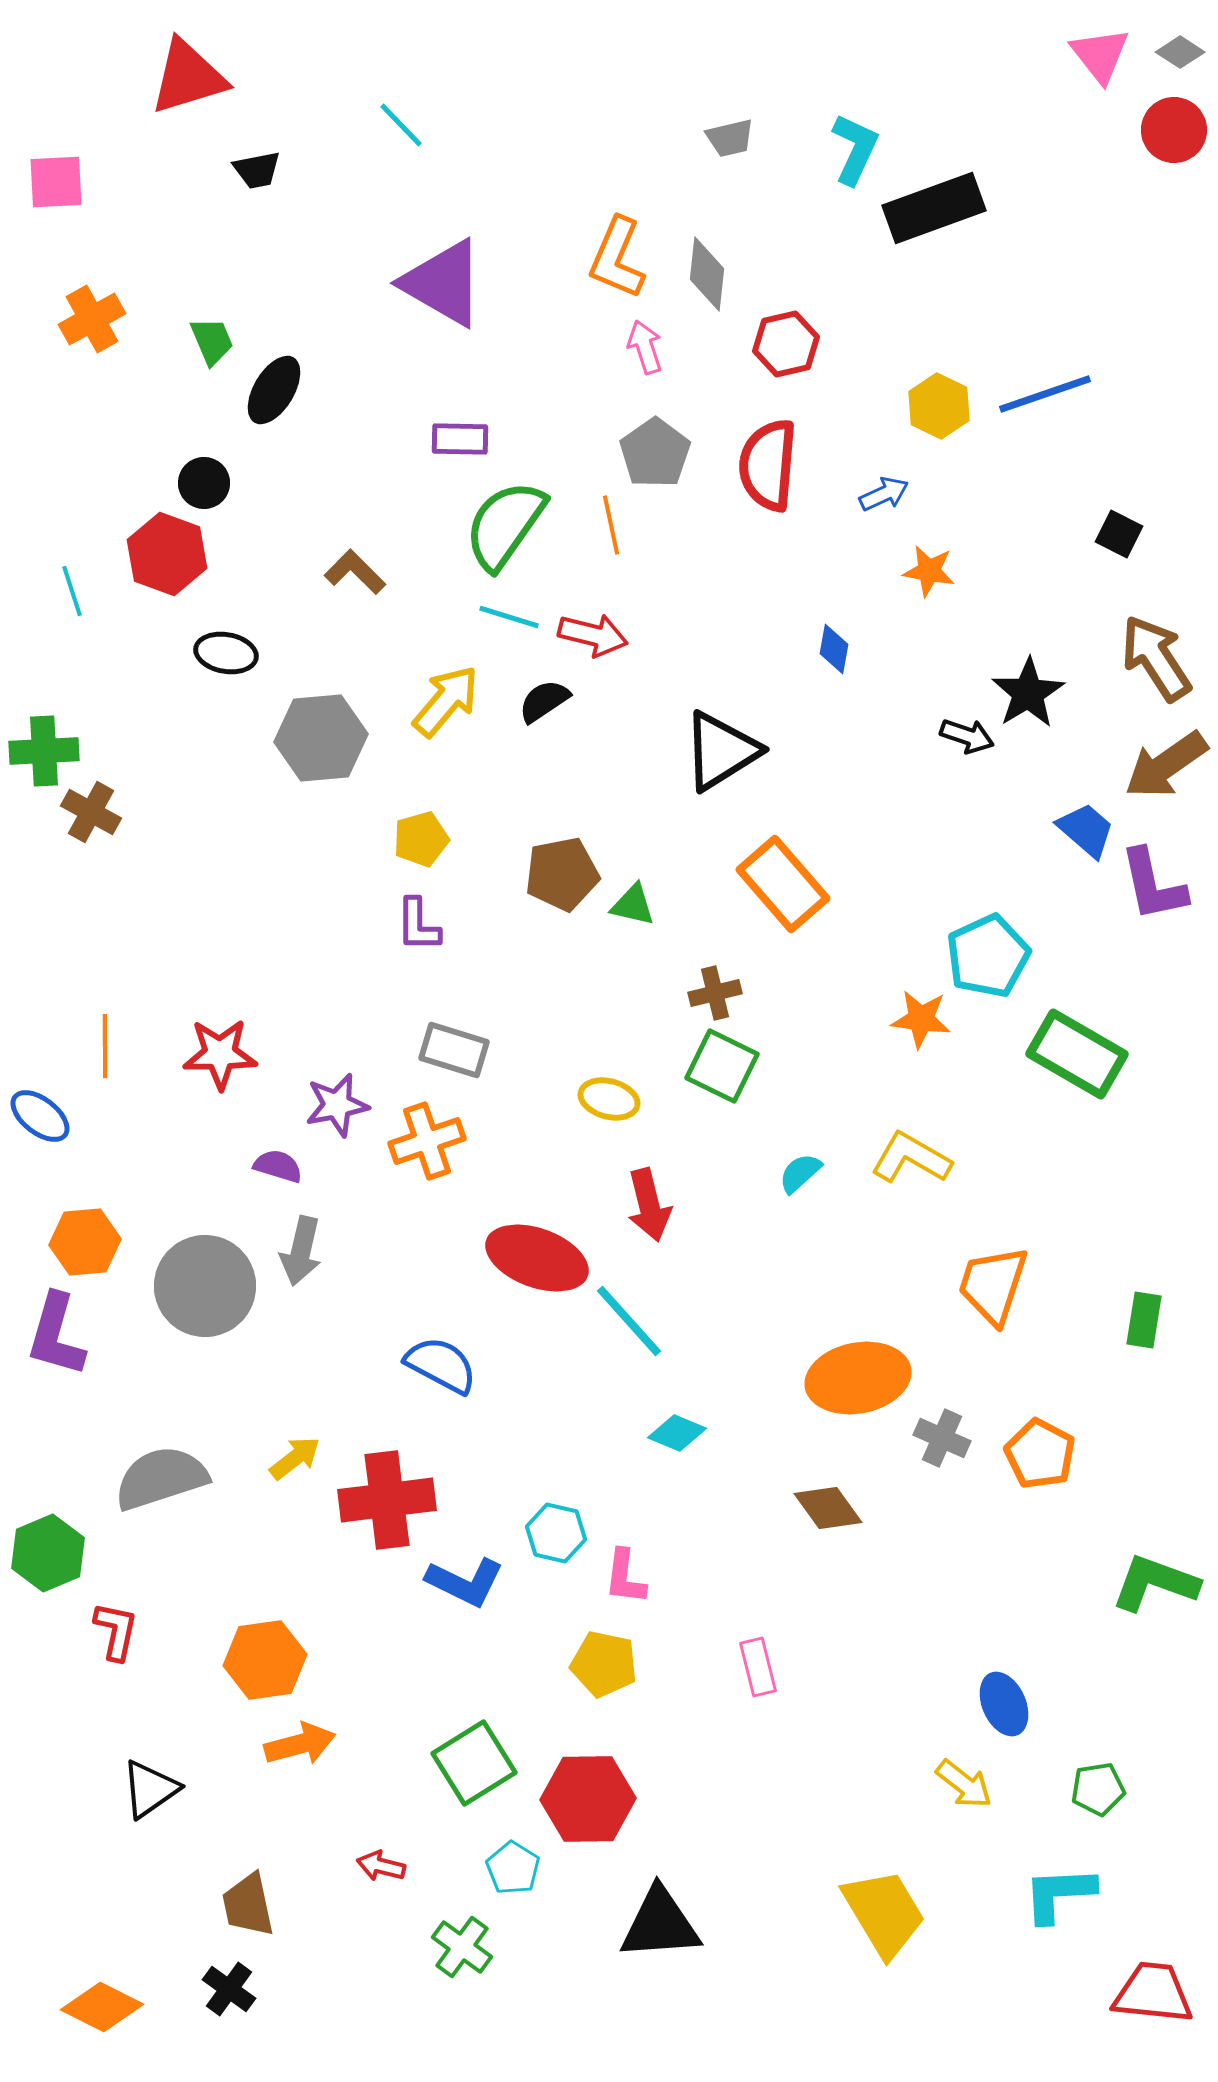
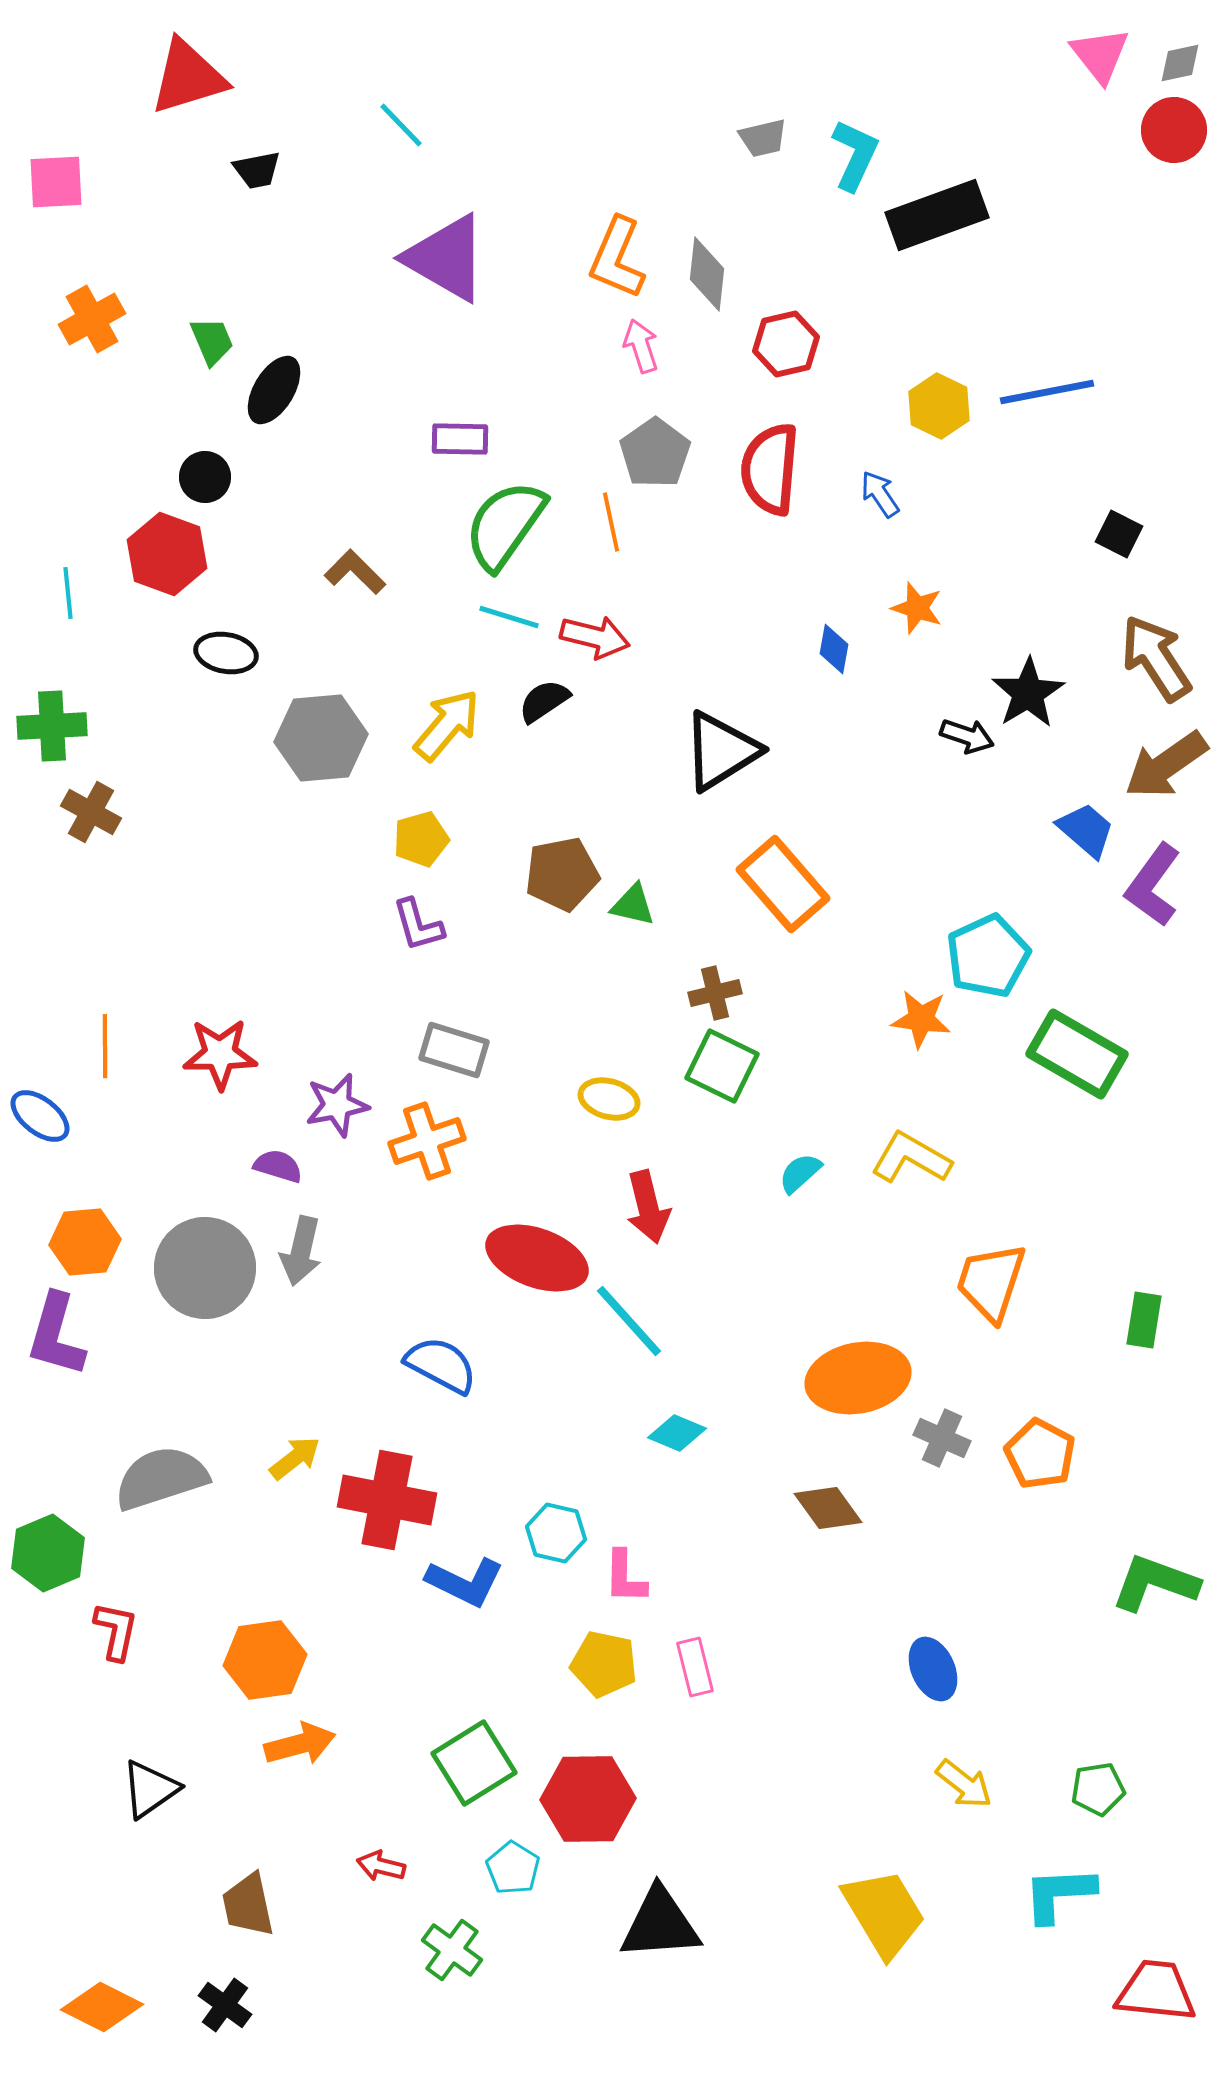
gray diamond at (1180, 52): moved 11 px down; rotated 45 degrees counterclockwise
gray trapezoid at (730, 138): moved 33 px right
cyan L-shape at (855, 149): moved 6 px down
black rectangle at (934, 208): moved 3 px right, 7 px down
purple triangle at (443, 283): moved 3 px right, 25 px up
pink arrow at (645, 347): moved 4 px left, 1 px up
blue line at (1045, 394): moved 2 px right, 2 px up; rotated 8 degrees clockwise
red semicircle at (768, 465): moved 2 px right, 4 px down
black circle at (204, 483): moved 1 px right, 6 px up
blue arrow at (884, 494): moved 4 px left; rotated 99 degrees counterclockwise
orange line at (611, 525): moved 3 px up
orange star at (929, 571): moved 12 px left, 37 px down; rotated 8 degrees clockwise
cyan line at (72, 591): moved 4 px left, 2 px down; rotated 12 degrees clockwise
red arrow at (593, 635): moved 2 px right, 2 px down
yellow arrow at (446, 701): moved 1 px right, 24 px down
green cross at (44, 751): moved 8 px right, 25 px up
purple L-shape at (1153, 885): rotated 48 degrees clockwise
purple L-shape at (418, 925): rotated 16 degrees counterclockwise
red arrow at (649, 1205): moved 1 px left, 2 px down
orange trapezoid at (993, 1285): moved 2 px left, 3 px up
gray circle at (205, 1286): moved 18 px up
red cross at (387, 1500): rotated 18 degrees clockwise
pink L-shape at (625, 1577): rotated 6 degrees counterclockwise
pink rectangle at (758, 1667): moved 63 px left
blue ellipse at (1004, 1704): moved 71 px left, 35 px up
green cross at (462, 1947): moved 10 px left, 3 px down
black cross at (229, 1989): moved 4 px left, 16 px down
red trapezoid at (1153, 1993): moved 3 px right, 2 px up
